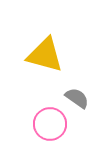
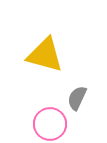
gray semicircle: rotated 100 degrees counterclockwise
